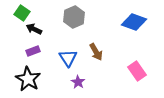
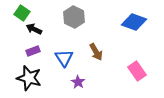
gray hexagon: rotated 10 degrees counterclockwise
blue triangle: moved 4 px left
black star: moved 1 px right, 1 px up; rotated 15 degrees counterclockwise
